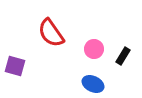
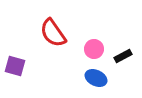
red semicircle: moved 2 px right
black rectangle: rotated 30 degrees clockwise
blue ellipse: moved 3 px right, 6 px up
